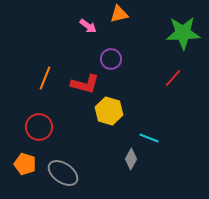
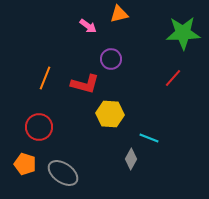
yellow hexagon: moved 1 px right, 3 px down; rotated 12 degrees counterclockwise
